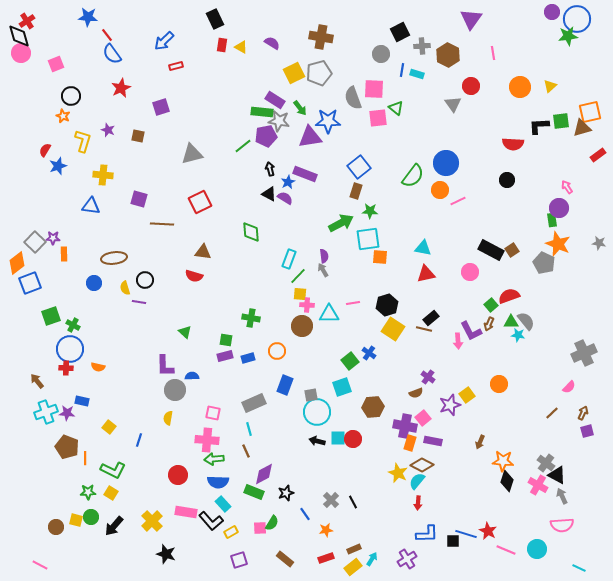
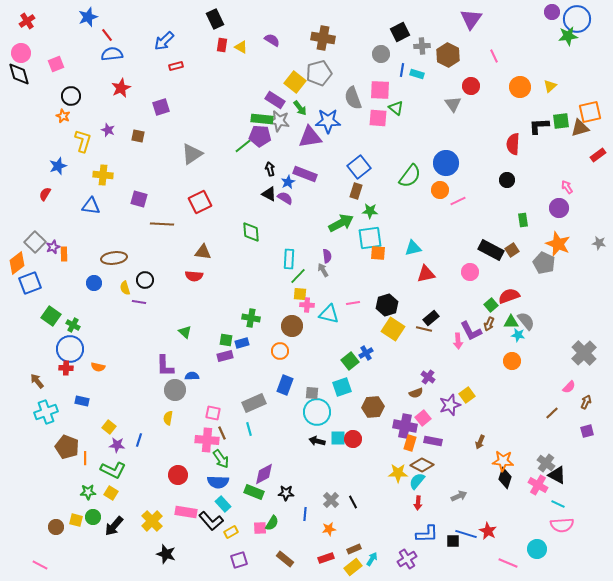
blue star at (88, 17): rotated 24 degrees counterclockwise
black diamond at (19, 36): moved 38 px down
brown cross at (321, 37): moved 2 px right, 1 px down
purple semicircle at (272, 43): moved 3 px up
pink line at (493, 53): moved 1 px right, 3 px down; rotated 16 degrees counterclockwise
blue semicircle at (112, 54): rotated 120 degrees clockwise
yellow square at (294, 73): moved 1 px right, 9 px down; rotated 25 degrees counterclockwise
pink square at (374, 89): moved 6 px right, 1 px down
green rectangle at (262, 112): moved 7 px down
pink square at (378, 118): rotated 12 degrees clockwise
brown triangle at (582, 128): moved 2 px left
purple pentagon at (266, 136): moved 6 px left; rotated 15 degrees clockwise
red semicircle at (513, 144): rotated 90 degrees clockwise
red semicircle at (45, 150): moved 44 px down
gray triangle at (192, 154): rotated 20 degrees counterclockwise
green semicircle at (413, 176): moved 3 px left
green rectangle at (552, 220): moved 29 px left
purple star at (53, 238): moved 9 px down; rotated 24 degrees counterclockwise
cyan square at (368, 239): moved 2 px right, 1 px up
cyan triangle at (423, 248): moved 10 px left; rotated 24 degrees counterclockwise
purple semicircle at (324, 256): moved 3 px right
orange square at (380, 257): moved 2 px left, 4 px up
cyan rectangle at (289, 259): rotated 18 degrees counterclockwise
red semicircle at (194, 276): rotated 12 degrees counterclockwise
cyan triangle at (329, 314): rotated 15 degrees clockwise
green square at (51, 316): rotated 36 degrees counterclockwise
brown circle at (302, 326): moved 10 px left
orange circle at (277, 351): moved 3 px right
blue cross at (369, 353): moved 3 px left; rotated 24 degrees clockwise
gray cross at (584, 353): rotated 20 degrees counterclockwise
blue rectangle at (248, 358): moved 6 px left, 15 px up
orange circle at (499, 384): moved 13 px right, 23 px up
gray square at (311, 395): moved 1 px right, 2 px up; rotated 16 degrees clockwise
purple star at (67, 413): moved 50 px right, 32 px down
brown arrow at (583, 413): moved 3 px right, 11 px up
brown line at (246, 451): moved 24 px left, 18 px up
green arrow at (214, 459): moved 7 px right; rotated 120 degrees counterclockwise
yellow star at (398, 473): rotated 24 degrees counterclockwise
black diamond at (507, 481): moved 2 px left, 3 px up
black star at (286, 493): rotated 21 degrees clockwise
gray arrow at (562, 496): moved 103 px left; rotated 91 degrees clockwise
blue line at (305, 514): rotated 40 degrees clockwise
green circle at (91, 517): moved 2 px right
orange star at (326, 530): moved 3 px right, 1 px up
pink line at (506, 550): moved 2 px right, 13 px down
cyan line at (579, 568): moved 21 px left, 64 px up
